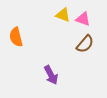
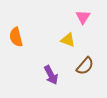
yellow triangle: moved 5 px right, 25 px down
pink triangle: moved 2 px up; rotated 42 degrees clockwise
brown semicircle: moved 22 px down
